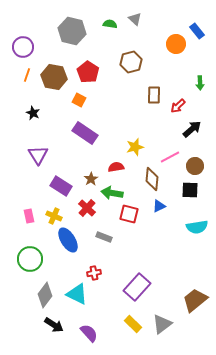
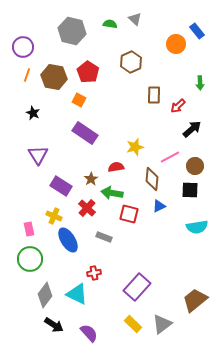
brown hexagon at (131, 62): rotated 10 degrees counterclockwise
pink rectangle at (29, 216): moved 13 px down
